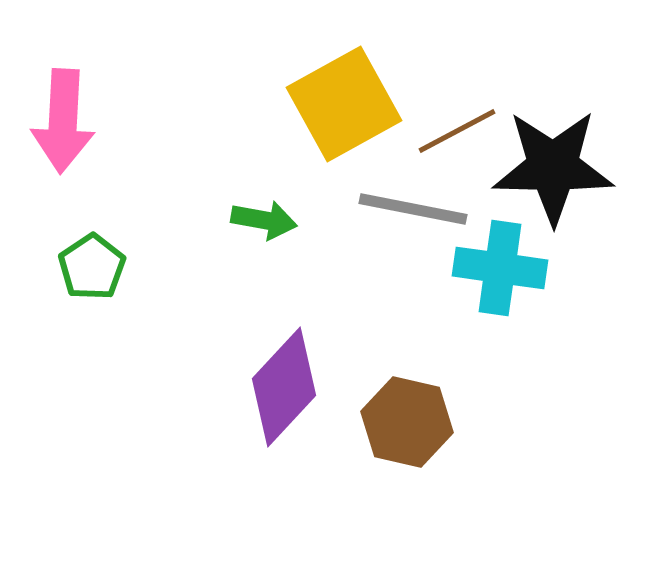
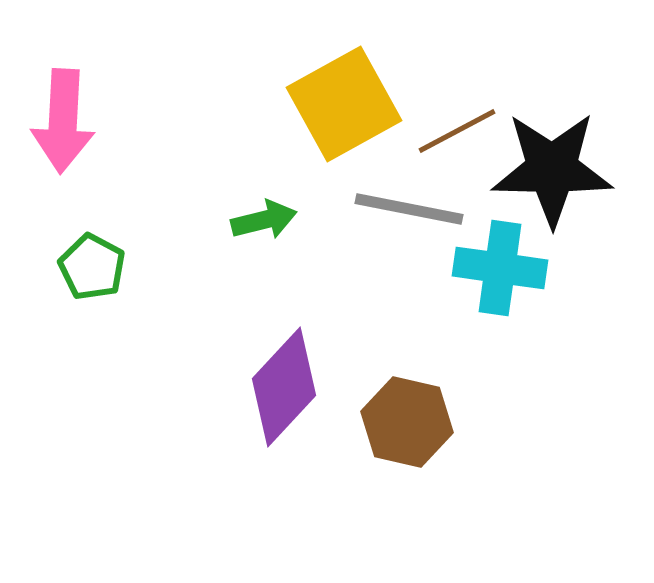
black star: moved 1 px left, 2 px down
gray line: moved 4 px left
green arrow: rotated 24 degrees counterclockwise
green pentagon: rotated 10 degrees counterclockwise
